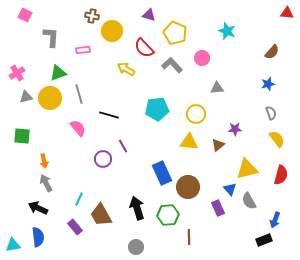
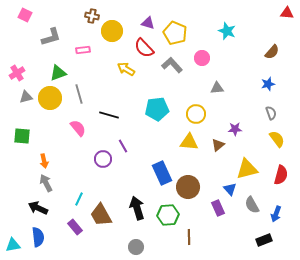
purple triangle at (149, 15): moved 1 px left, 8 px down
gray L-shape at (51, 37): rotated 70 degrees clockwise
gray semicircle at (249, 201): moved 3 px right, 4 px down
blue arrow at (275, 220): moved 1 px right, 6 px up
